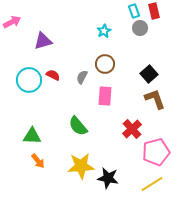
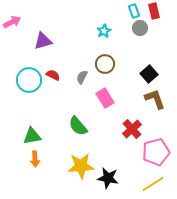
pink rectangle: moved 2 px down; rotated 36 degrees counterclockwise
green triangle: rotated 12 degrees counterclockwise
orange arrow: moved 3 px left, 2 px up; rotated 35 degrees clockwise
yellow line: moved 1 px right
